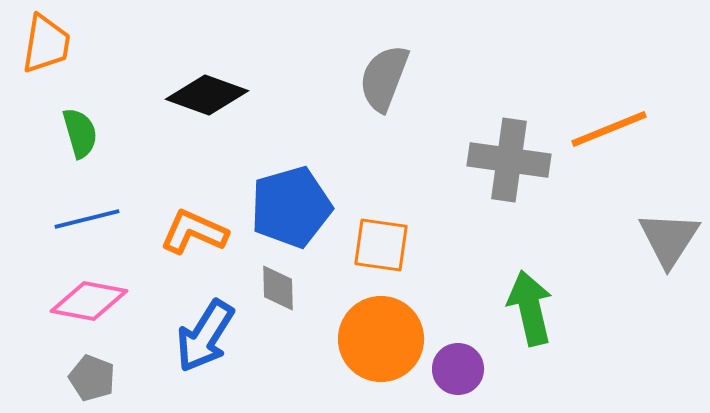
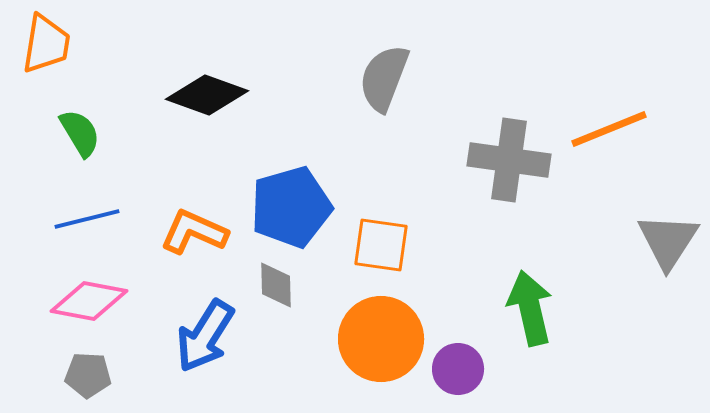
green semicircle: rotated 15 degrees counterclockwise
gray triangle: moved 1 px left, 2 px down
gray diamond: moved 2 px left, 3 px up
gray pentagon: moved 4 px left, 3 px up; rotated 18 degrees counterclockwise
